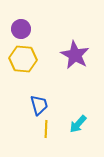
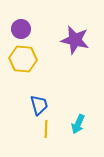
purple star: moved 15 px up; rotated 16 degrees counterclockwise
cyan arrow: rotated 18 degrees counterclockwise
